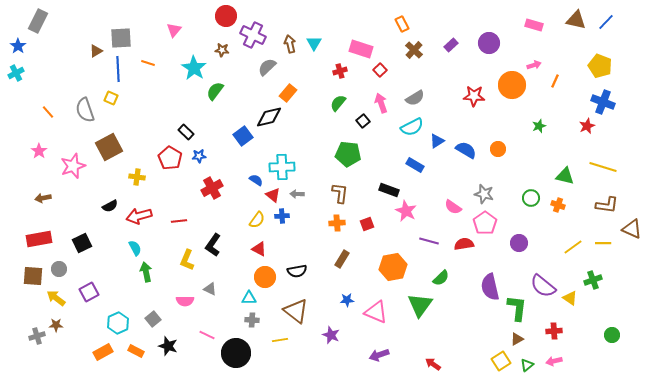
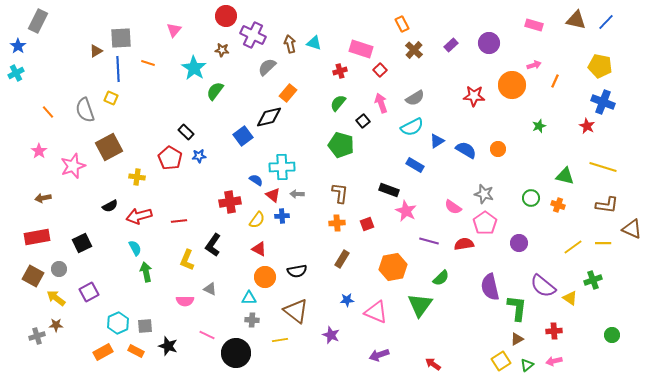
cyan triangle at (314, 43): rotated 42 degrees counterclockwise
yellow pentagon at (600, 66): rotated 10 degrees counterclockwise
red star at (587, 126): rotated 21 degrees counterclockwise
green pentagon at (348, 154): moved 7 px left, 9 px up; rotated 10 degrees clockwise
red cross at (212, 188): moved 18 px right, 14 px down; rotated 20 degrees clockwise
red rectangle at (39, 239): moved 2 px left, 2 px up
brown square at (33, 276): rotated 25 degrees clockwise
gray square at (153, 319): moved 8 px left, 7 px down; rotated 35 degrees clockwise
